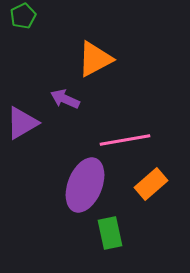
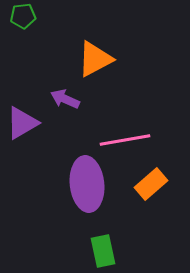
green pentagon: rotated 20 degrees clockwise
purple ellipse: moved 2 px right, 1 px up; rotated 28 degrees counterclockwise
green rectangle: moved 7 px left, 18 px down
